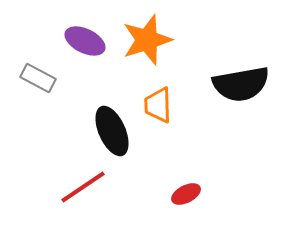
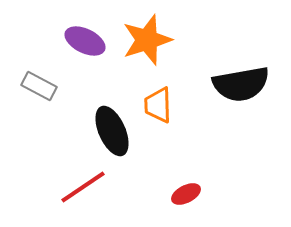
gray rectangle: moved 1 px right, 8 px down
